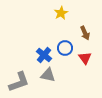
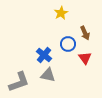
blue circle: moved 3 px right, 4 px up
